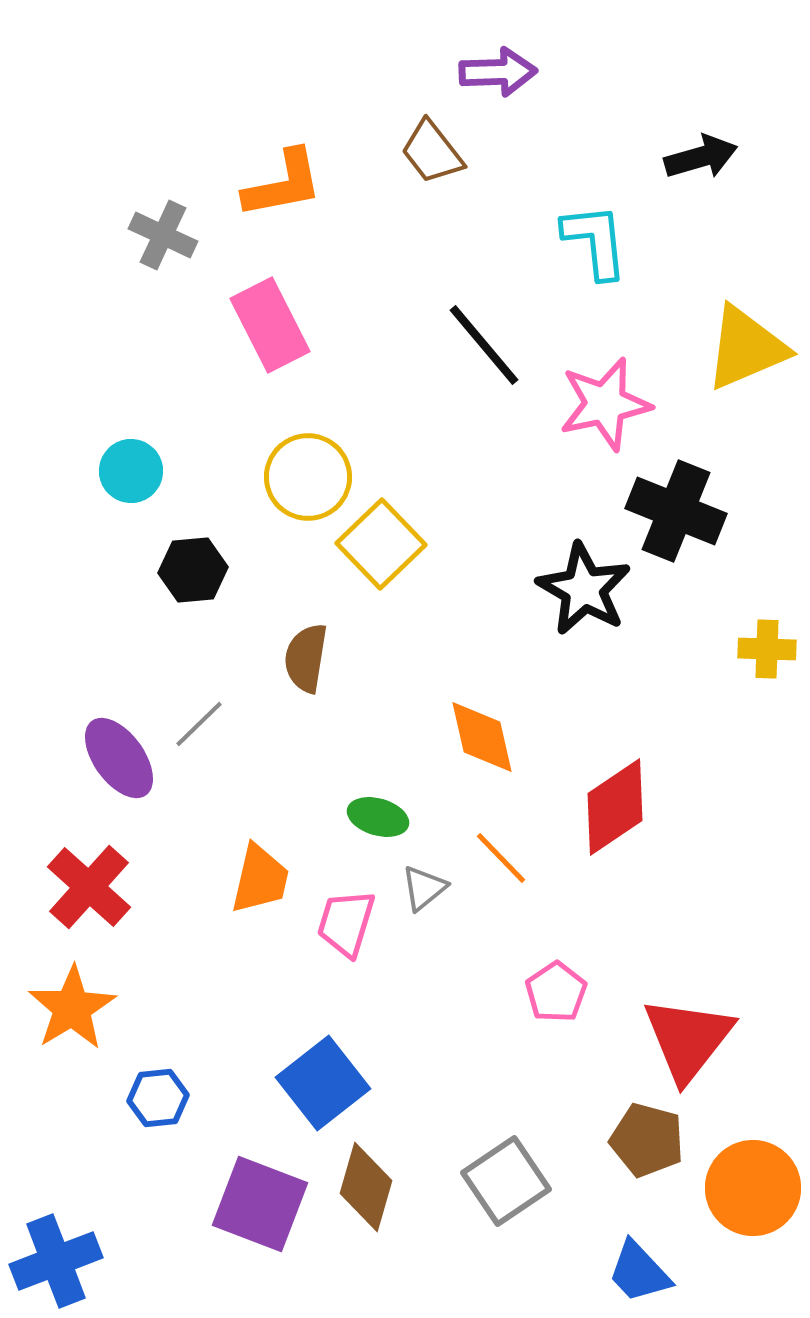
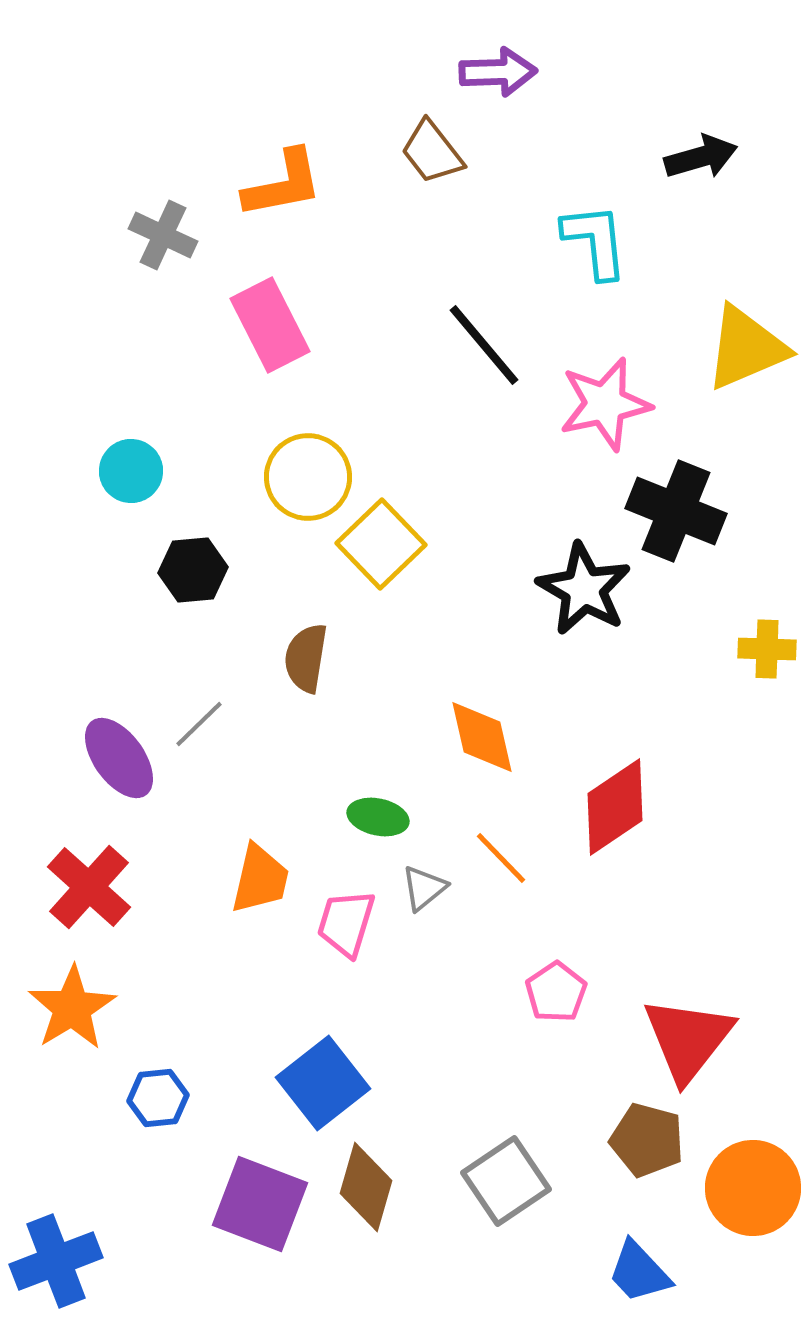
green ellipse: rotated 4 degrees counterclockwise
